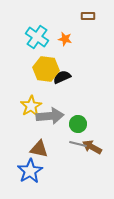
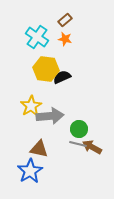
brown rectangle: moved 23 px left, 4 px down; rotated 40 degrees counterclockwise
green circle: moved 1 px right, 5 px down
